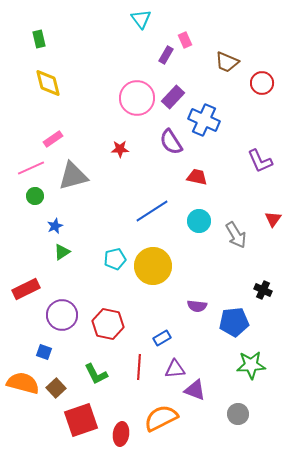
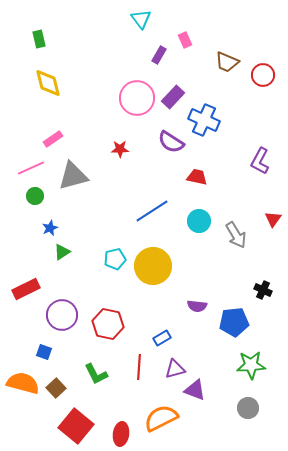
purple rectangle at (166, 55): moved 7 px left
red circle at (262, 83): moved 1 px right, 8 px up
purple semicircle at (171, 142): rotated 24 degrees counterclockwise
purple L-shape at (260, 161): rotated 52 degrees clockwise
blue star at (55, 226): moved 5 px left, 2 px down
purple triangle at (175, 369): rotated 10 degrees counterclockwise
gray circle at (238, 414): moved 10 px right, 6 px up
red square at (81, 420): moved 5 px left, 6 px down; rotated 32 degrees counterclockwise
